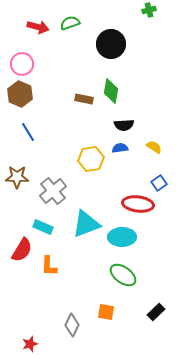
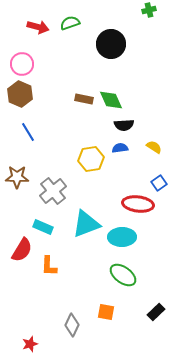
green diamond: moved 9 px down; rotated 35 degrees counterclockwise
